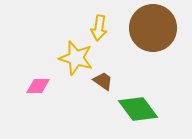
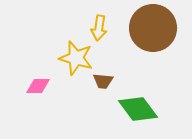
brown trapezoid: rotated 150 degrees clockwise
